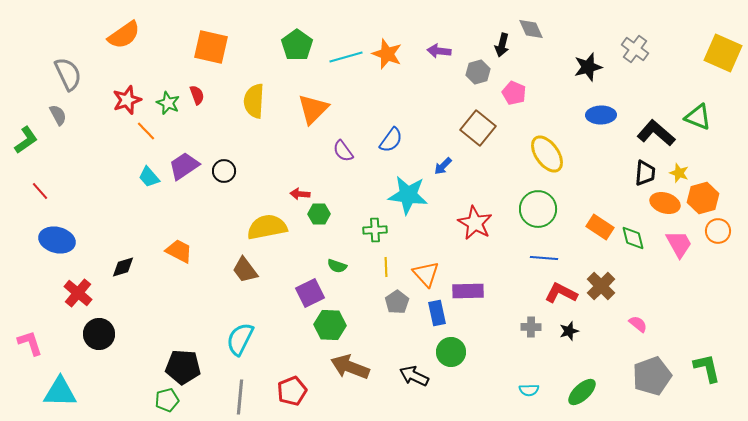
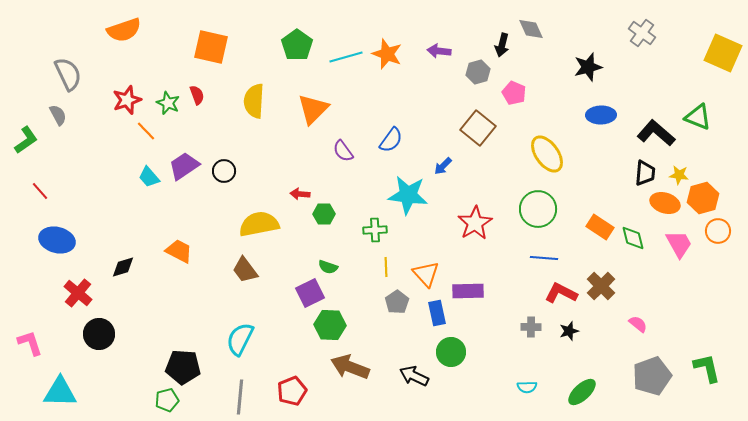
orange semicircle at (124, 35): moved 5 px up; rotated 16 degrees clockwise
gray cross at (635, 49): moved 7 px right, 16 px up
yellow star at (679, 173): moved 2 px down; rotated 12 degrees counterclockwise
green hexagon at (319, 214): moved 5 px right
red star at (475, 223): rotated 12 degrees clockwise
yellow semicircle at (267, 227): moved 8 px left, 3 px up
green semicircle at (337, 266): moved 9 px left, 1 px down
cyan semicircle at (529, 390): moved 2 px left, 3 px up
